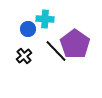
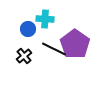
black line: moved 2 px left, 2 px up; rotated 20 degrees counterclockwise
